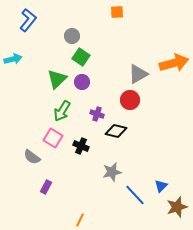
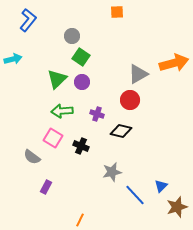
green arrow: rotated 55 degrees clockwise
black diamond: moved 5 px right
